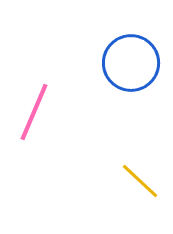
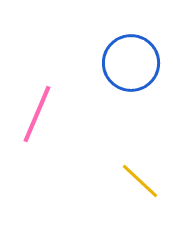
pink line: moved 3 px right, 2 px down
